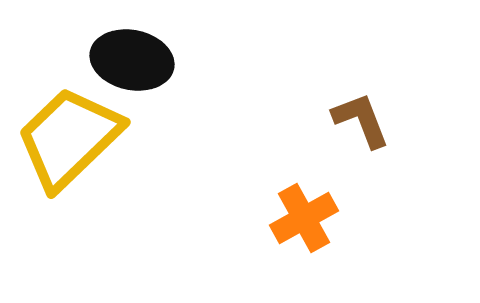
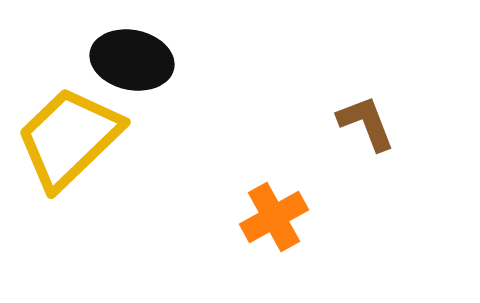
brown L-shape: moved 5 px right, 3 px down
orange cross: moved 30 px left, 1 px up
